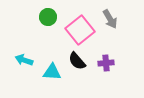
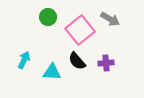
gray arrow: rotated 30 degrees counterclockwise
cyan arrow: rotated 96 degrees clockwise
